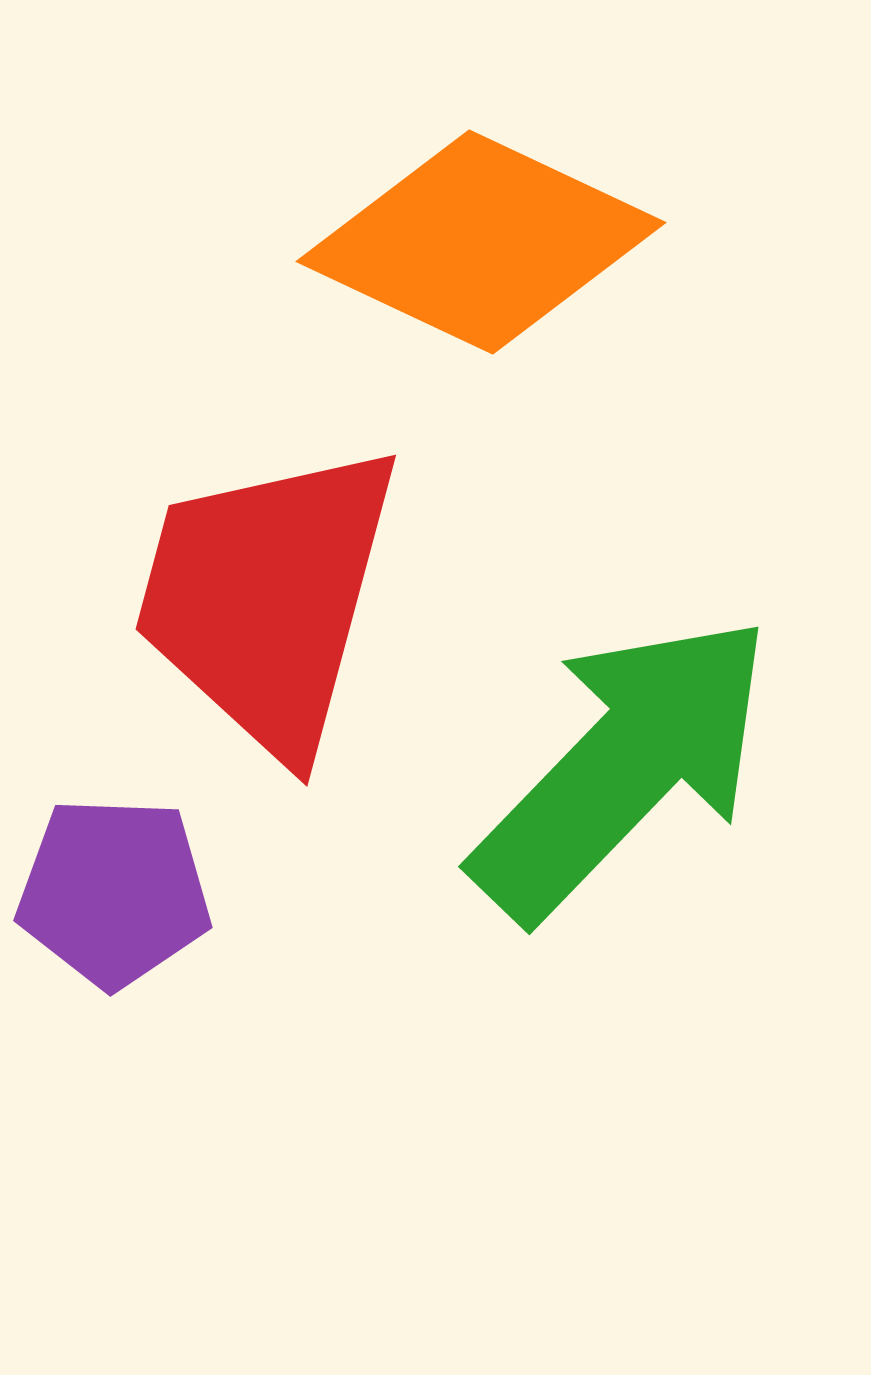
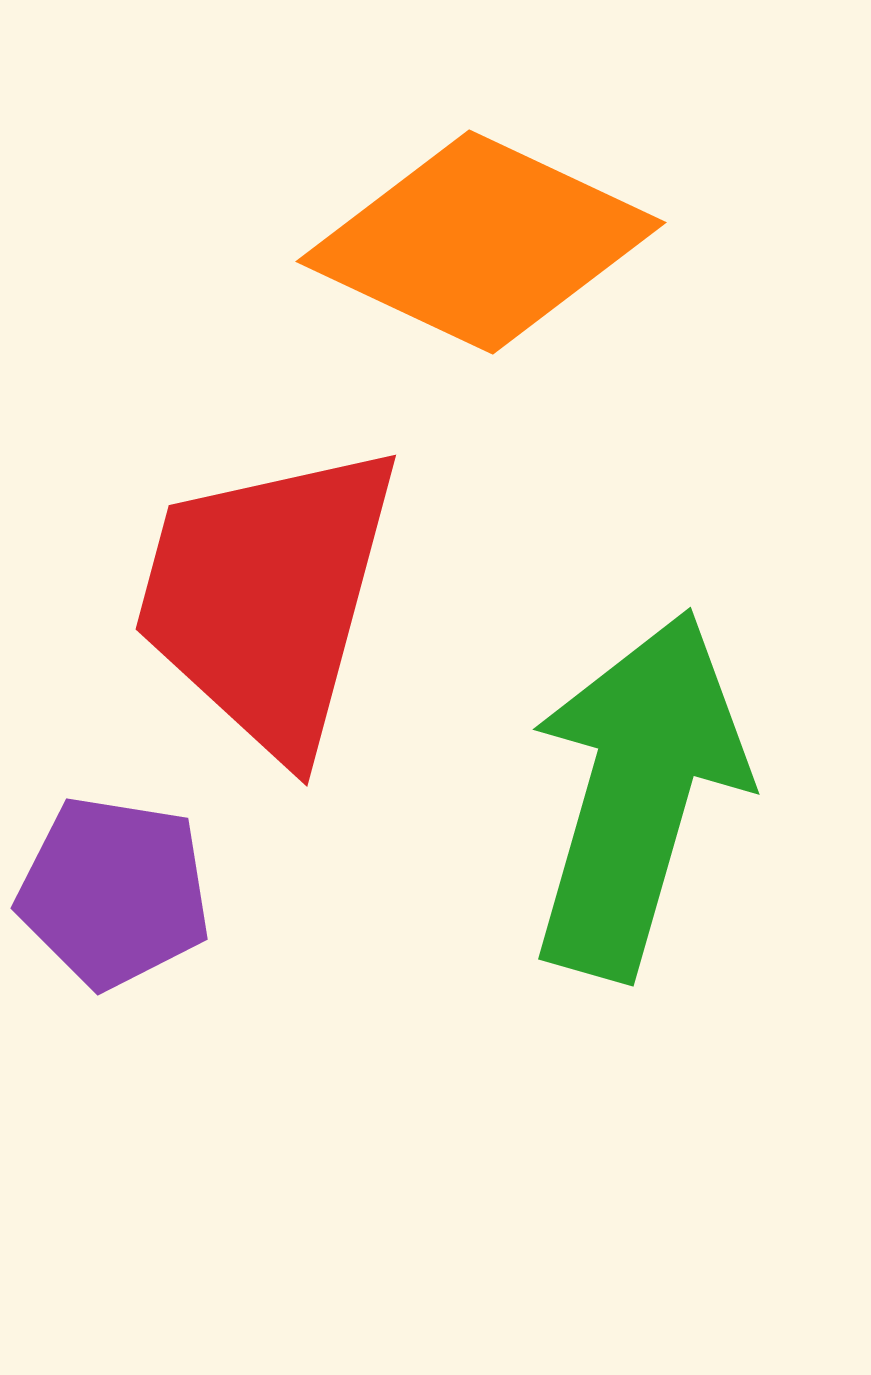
green arrow: moved 14 px right, 27 px down; rotated 28 degrees counterclockwise
purple pentagon: rotated 7 degrees clockwise
